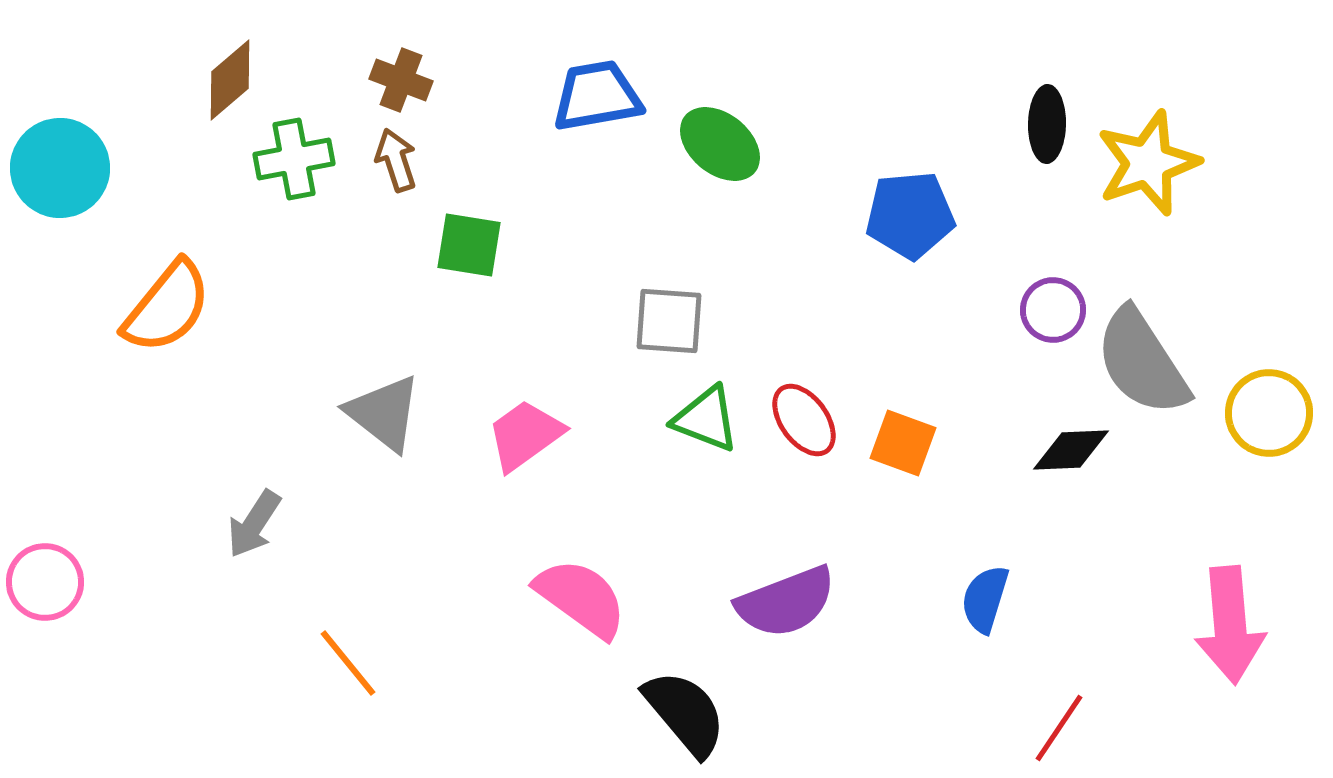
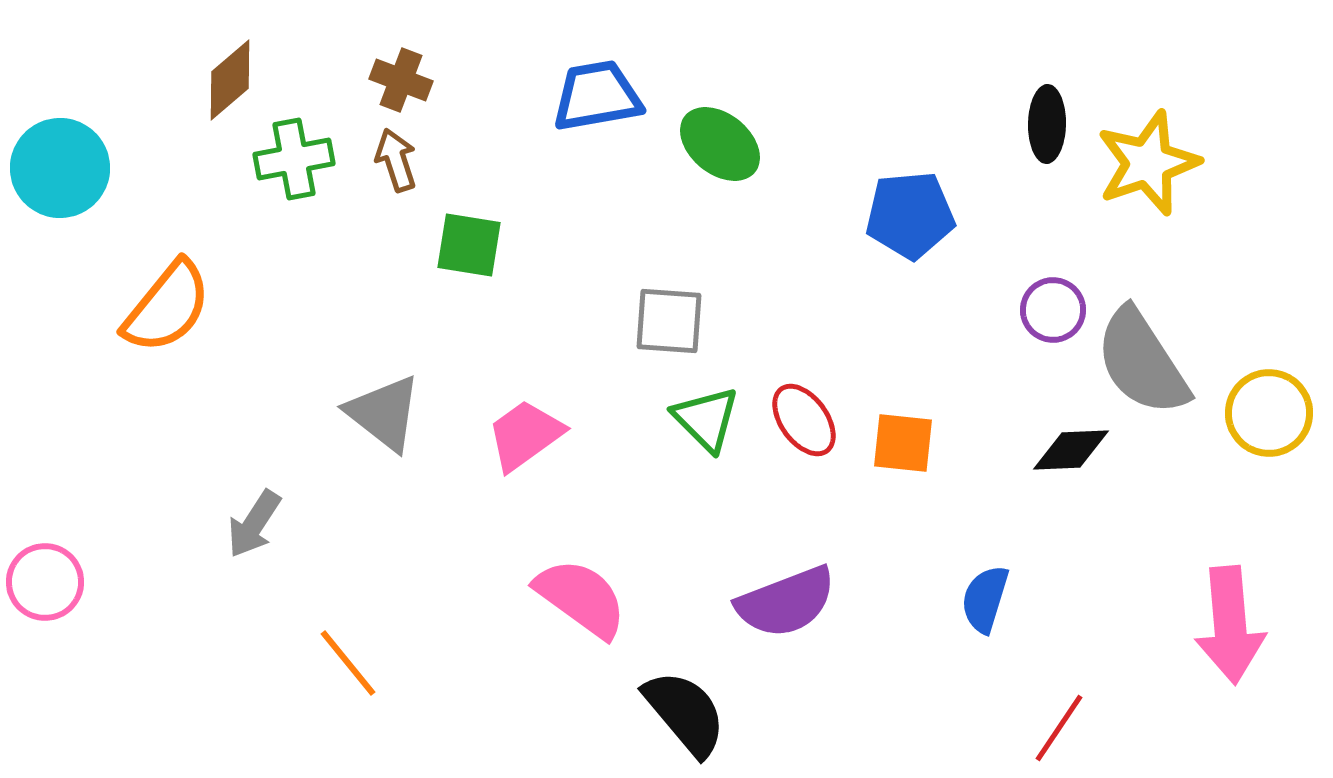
green triangle: rotated 24 degrees clockwise
orange square: rotated 14 degrees counterclockwise
